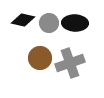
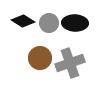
black diamond: moved 1 px down; rotated 20 degrees clockwise
